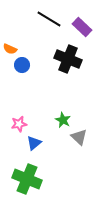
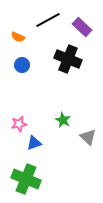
black line: moved 1 px left, 1 px down; rotated 60 degrees counterclockwise
orange semicircle: moved 8 px right, 12 px up
gray triangle: moved 9 px right
blue triangle: rotated 21 degrees clockwise
green cross: moved 1 px left
